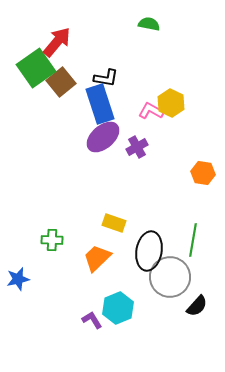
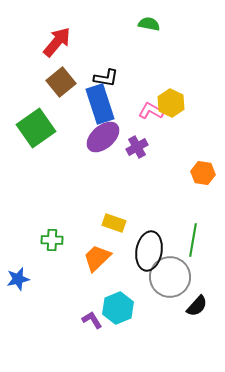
green square: moved 60 px down
